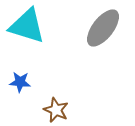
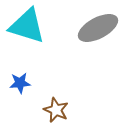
gray ellipse: moved 5 px left; rotated 24 degrees clockwise
blue star: moved 1 px down; rotated 10 degrees counterclockwise
